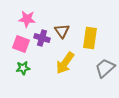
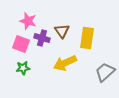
pink star: moved 1 px right, 2 px down; rotated 12 degrees clockwise
yellow rectangle: moved 3 px left
yellow arrow: rotated 30 degrees clockwise
gray trapezoid: moved 4 px down
